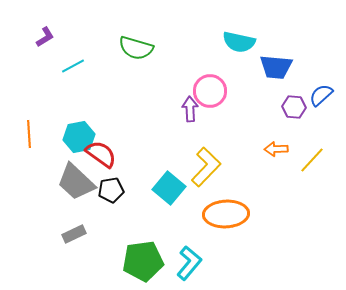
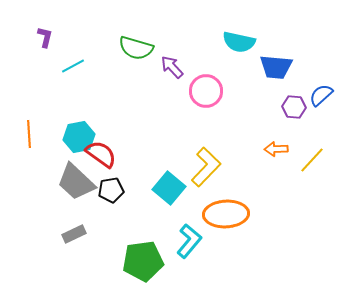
purple L-shape: rotated 45 degrees counterclockwise
pink circle: moved 4 px left
purple arrow: moved 18 px left, 42 px up; rotated 40 degrees counterclockwise
cyan L-shape: moved 22 px up
